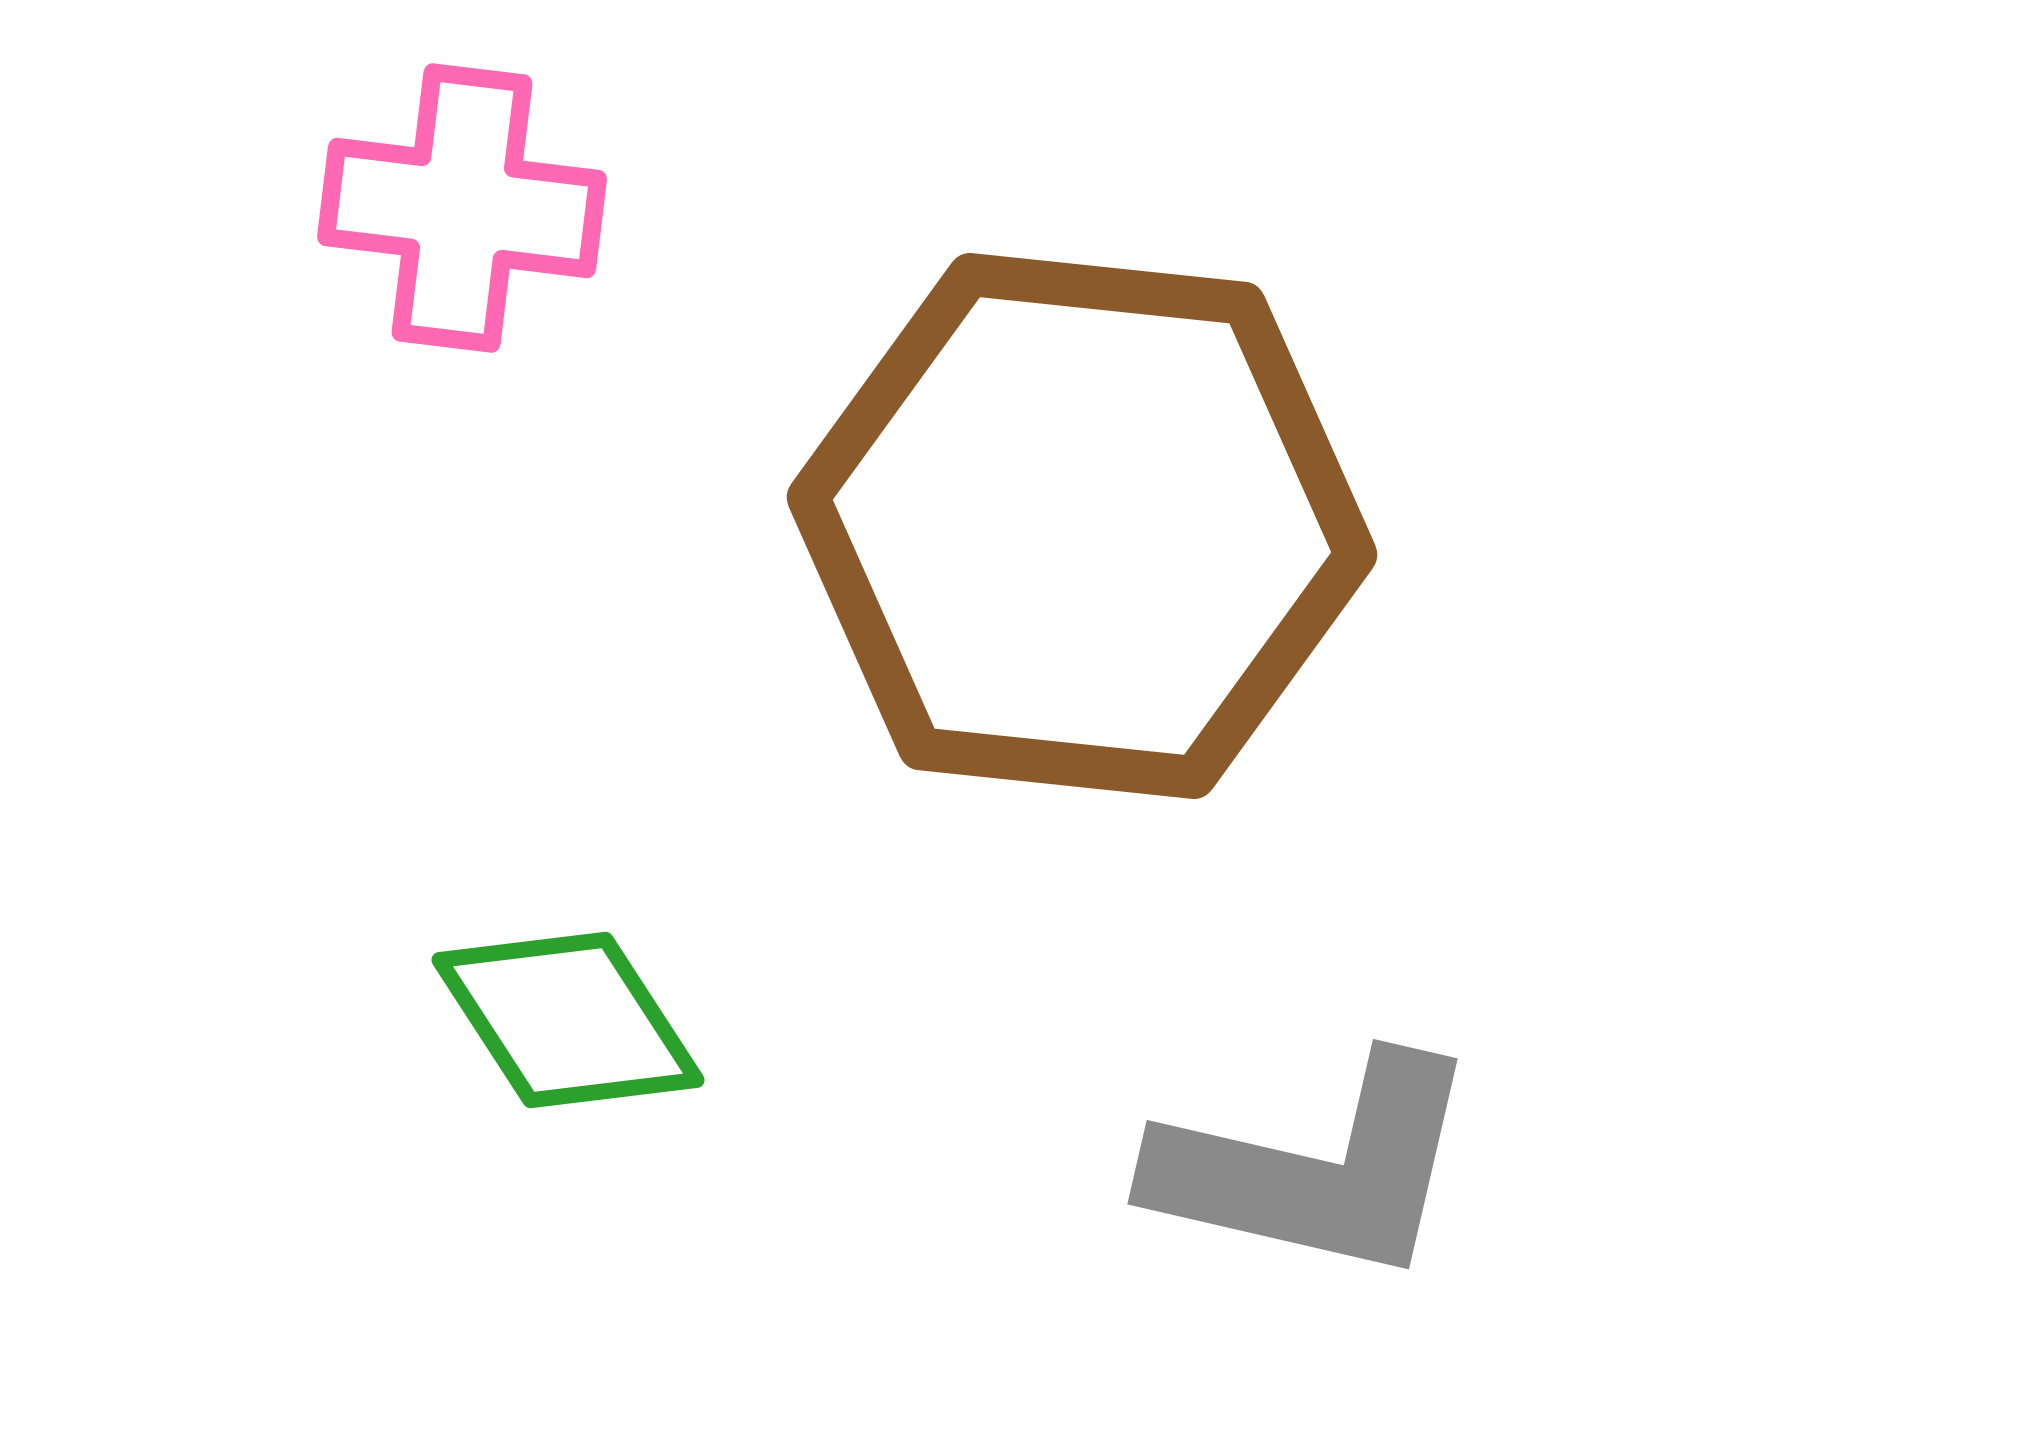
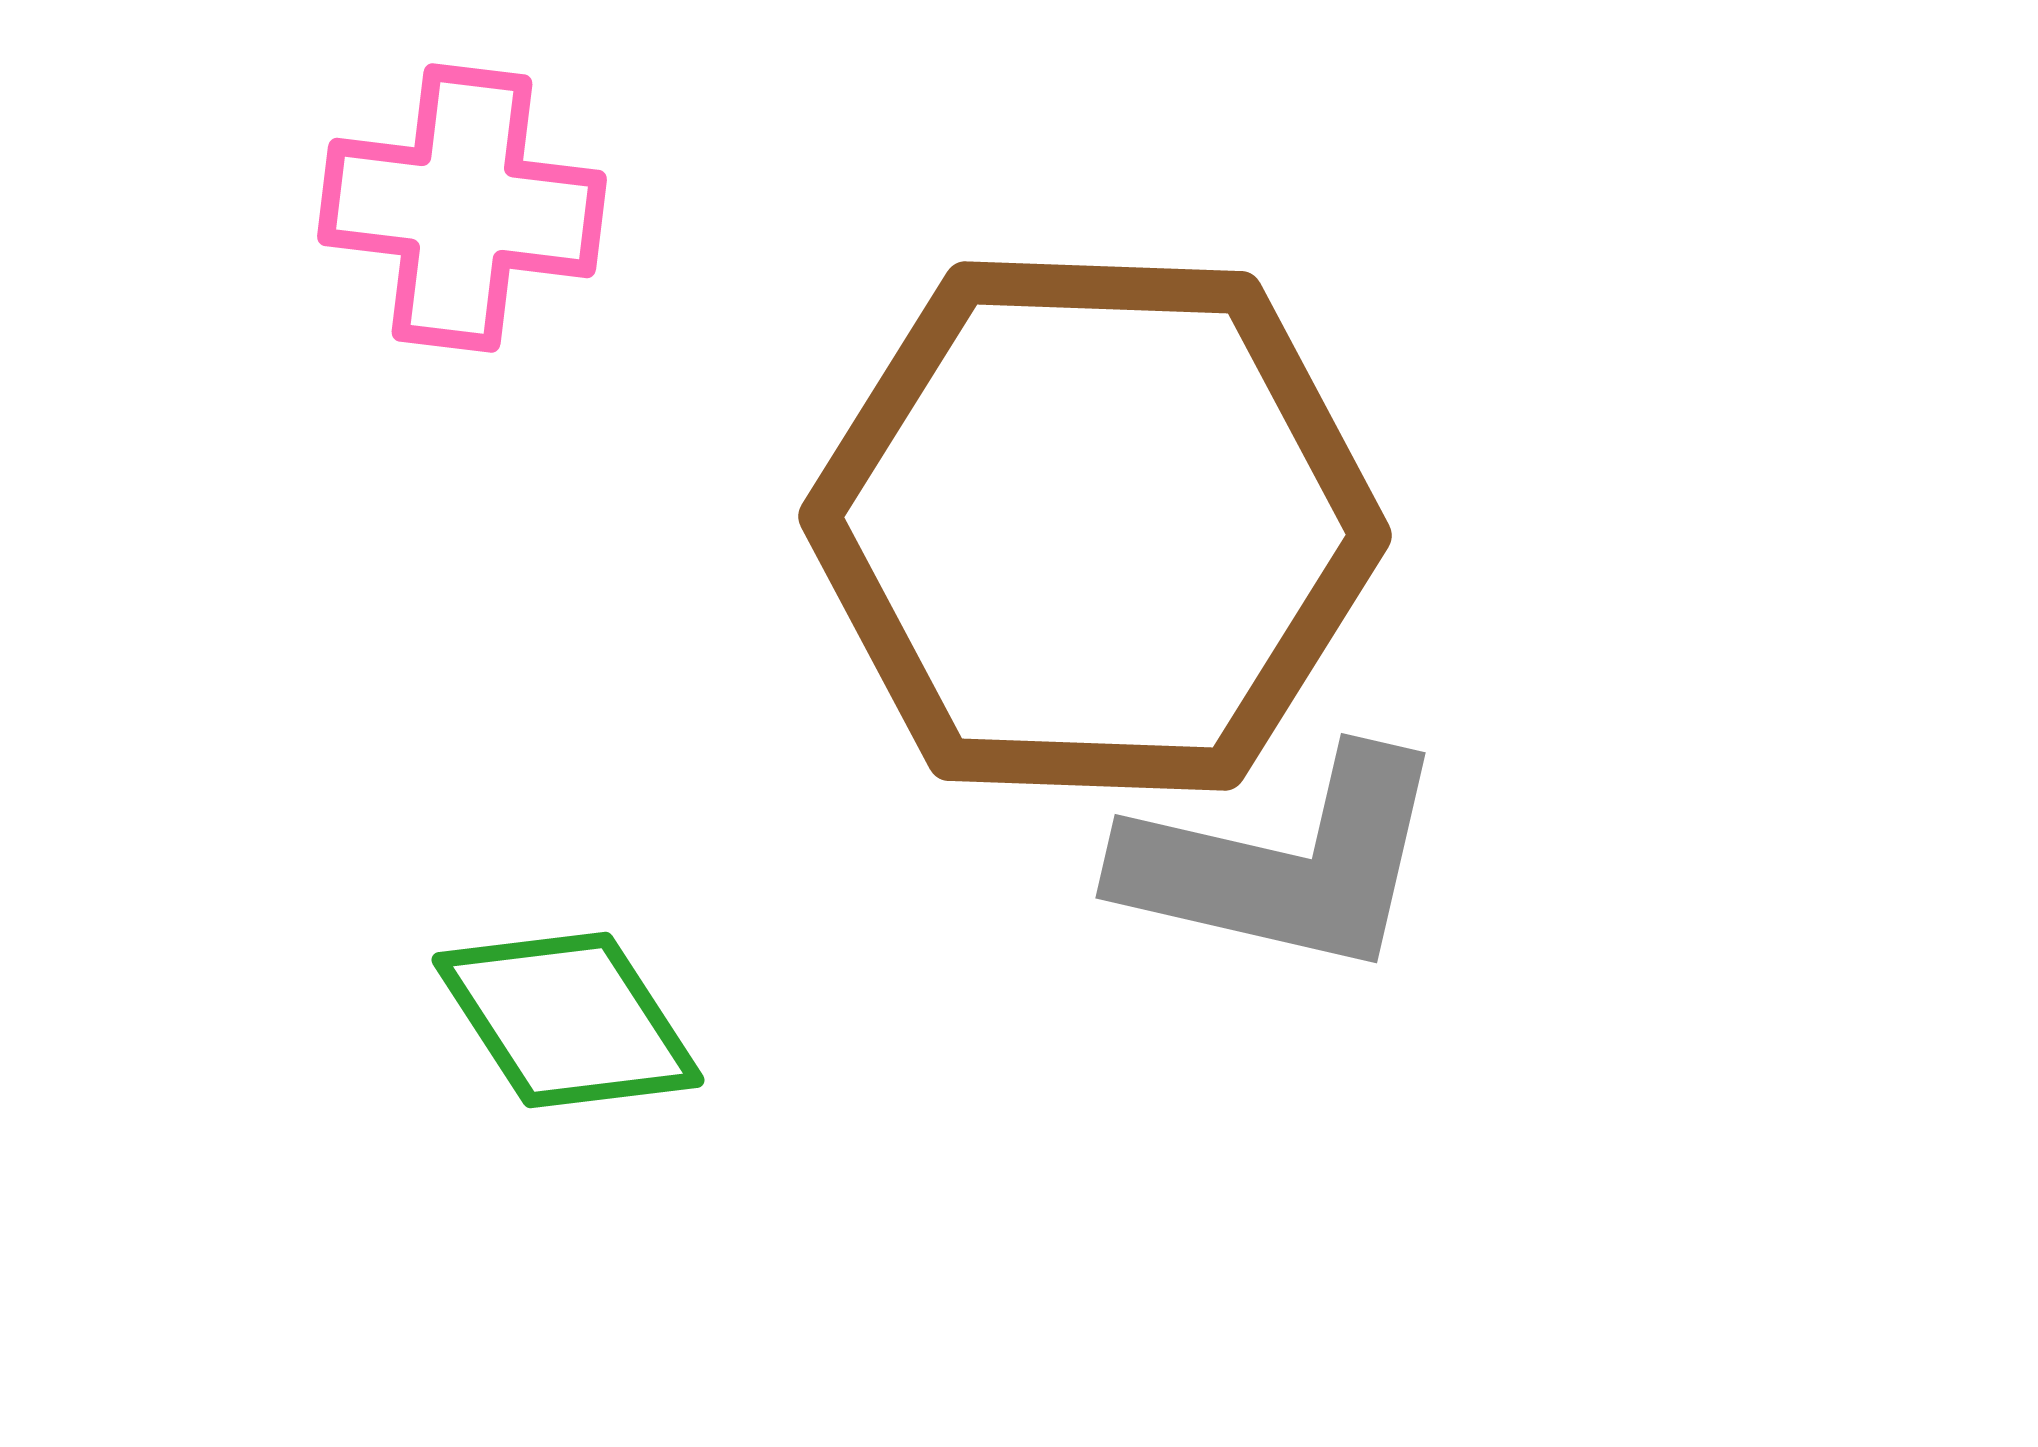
brown hexagon: moved 13 px right; rotated 4 degrees counterclockwise
gray L-shape: moved 32 px left, 306 px up
